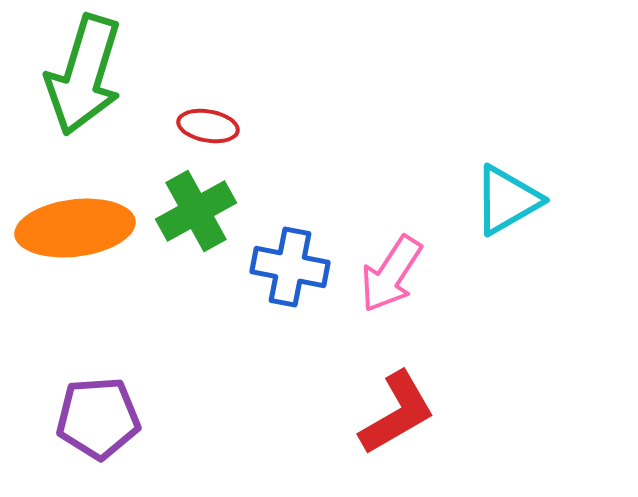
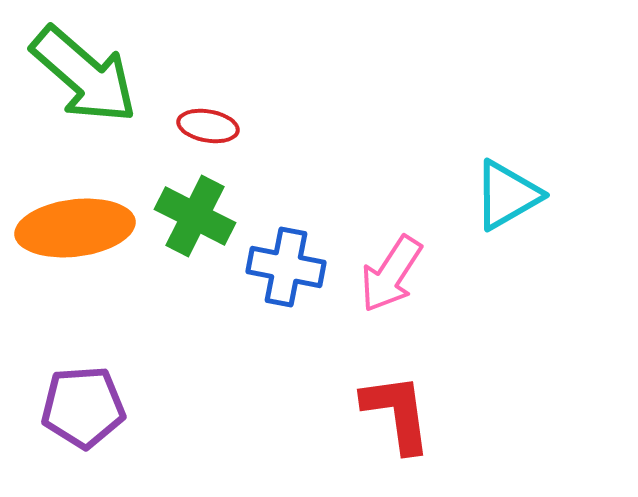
green arrow: rotated 66 degrees counterclockwise
cyan triangle: moved 5 px up
green cross: moved 1 px left, 5 px down; rotated 34 degrees counterclockwise
blue cross: moved 4 px left
red L-shape: rotated 68 degrees counterclockwise
purple pentagon: moved 15 px left, 11 px up
